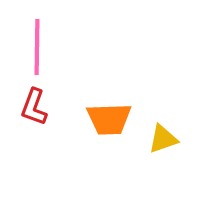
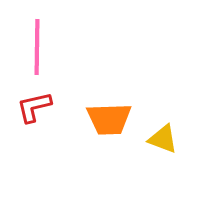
red L-shape: rotated 57 degrees clockwise
yellow triangle: rotated 40 degrees clockwise
